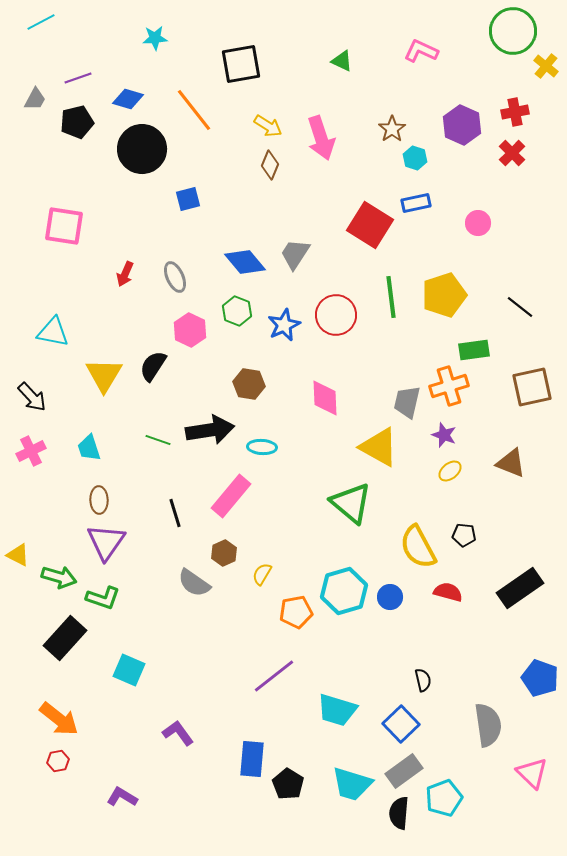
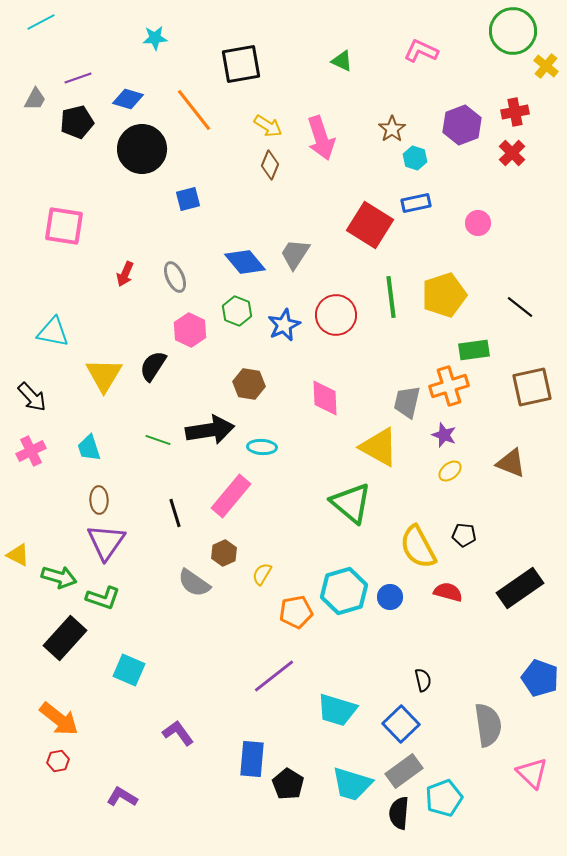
purple hexagon at (462, 125): rotated 15 degrees clockwise
